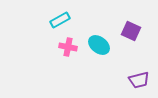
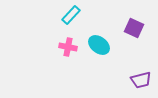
cyan rectangle: moved 11 px right, 5 px up; rotated 18 degrees counterclockwise
purple square: moved 3 px right, 3 px up
purple trapezoid: moved 2 px right
